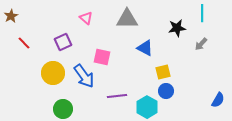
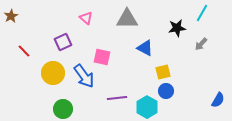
cyan line: rotated 30 degrees clockwise
red line: moved 8 px down
purple line: moved 2 px down
